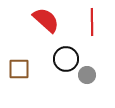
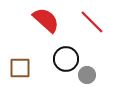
red line: rotated 44 degrees counterclockwise
brown square: moved 1 px right, 1 px up
